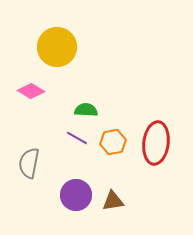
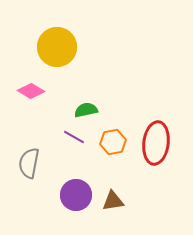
green semicircle: rotated 15 degrees counterclockwise
purple line: moved 3 px left, 1 px up
